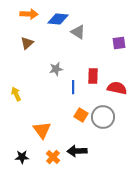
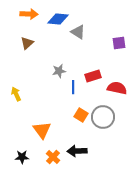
gray star: moved 3 px right, 2 px down
red rectangle: rotated 70 degrees clockwise
